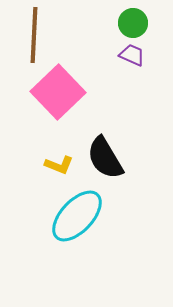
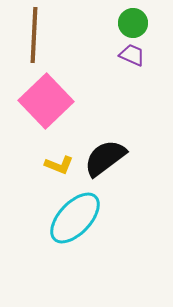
pink square: moved 12 px left, 9 px down
black semicircle: rotated 84 degrees clockwise
cyan ellipse: moved 2 px left, 2 px down
